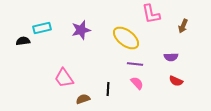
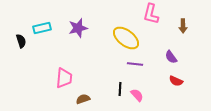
pink L-shape: rotated 25 degrees clockwise
brown arrow: rotated 24 degrees counterclockwise
purple star: moved 3 px left, 2 px up
black semicircle: moved 2 px left; rotated 80 degrees clockwise
purple semicircle: rotated 56 degrees clockwise
pink trapezoid: rotated 140 degrees counterclockwise
pink semicircle: moved 12 px down
black line: moved 12 px right
